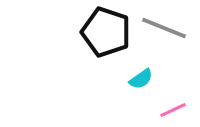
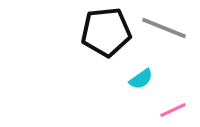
black pentagon: rotated 24 degrees counterclockwise
